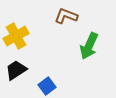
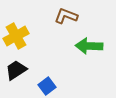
green arrow: rotated 68 degrees clockwise
